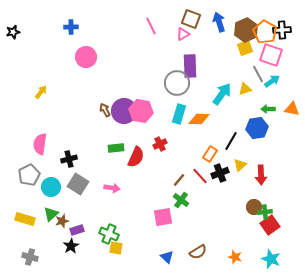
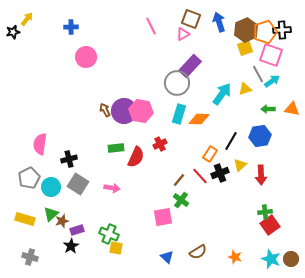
orange pentagon at (265, 32): rotated 25 degrees clockwise
purple rectangle at (190, 66): rotated 45 degrees clockwise
yellow arrow at (41, 92): moved 14 px left, 73 px up
blue hexagon at (257, 128): moved 3 px right, 8 px down
gray pentagon at (29, 175): moved 3 px down
brown circle at (254, 207): moved 37 px right, 52 px down
